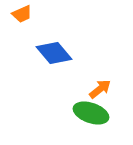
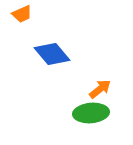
blue diamond: moved 2 px left, 1 px down
green ellipse: rotated 24 degrees counterclockwise
